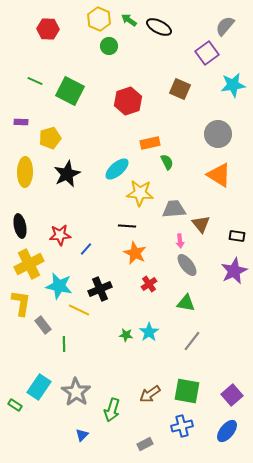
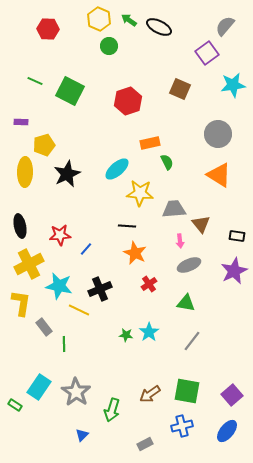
yellow pentagon at (50, 138): moved 6 px left, 7 px down
gray ellipse at (187, 265): moved 2 px right; rotated 75 degrees counterclockwise
gray rectangle at (43, 325): moved 1 px right, 2 px down
